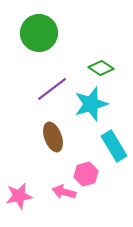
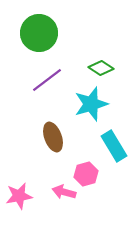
purple line: moved 5 px left, 9 px up
